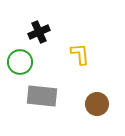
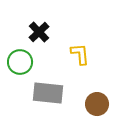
black cross: rotated 20 degrees counterclockwise
gray rectangle: moved 6 px right, 3 px up
